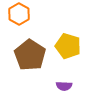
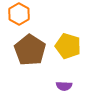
brown pentagon: moved 5 px up
